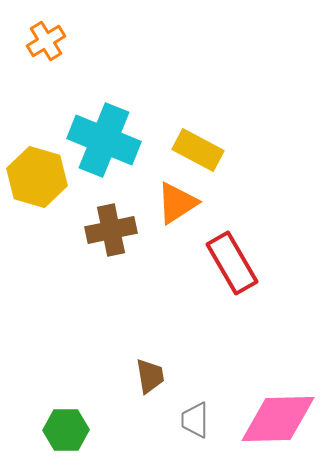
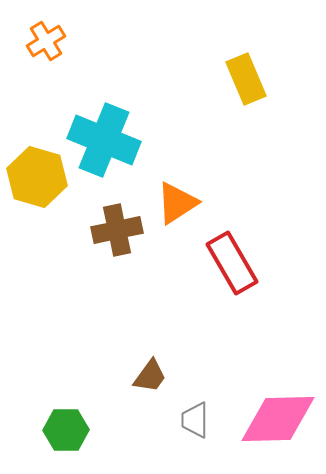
yellow rectangle: moved 48 px right, 71 px up; rotated 39 degrees clockwise
brown cross: moved 6 px right
brown trapezoid: rotated 45 degrees clockwise
